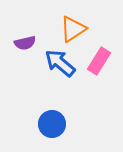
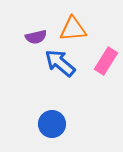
orange triangle: rotated 28 degrees clockwise
purple semicircle: moved 11 px right, 6 px up
pink rectangle: moved 7 px right
